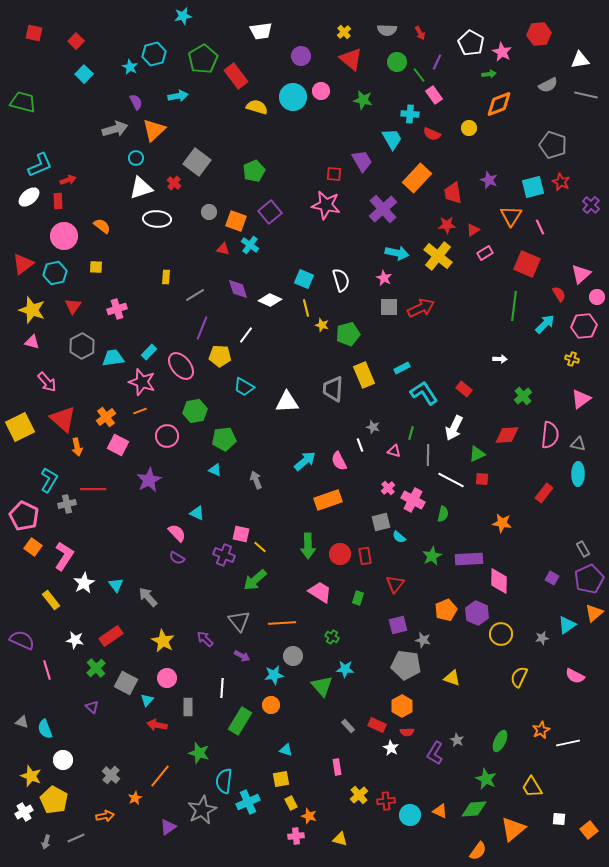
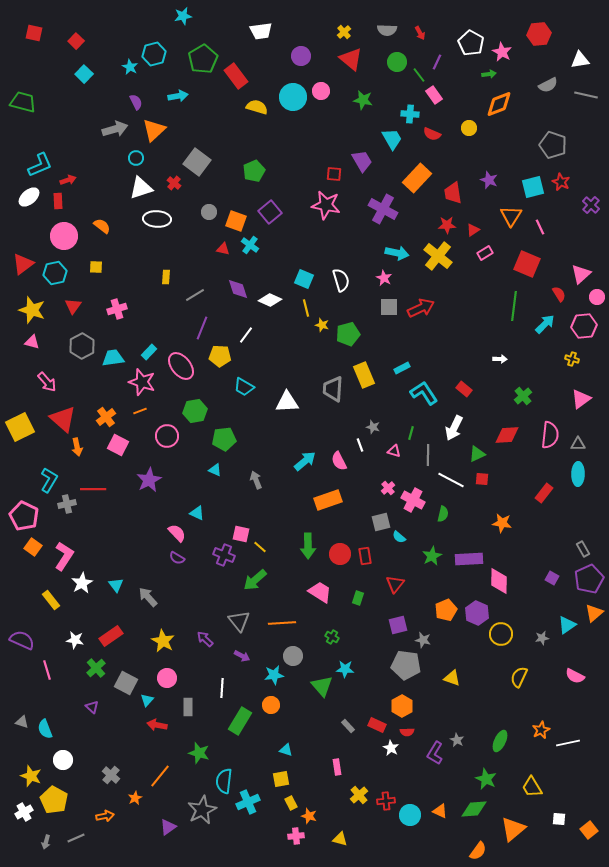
purple cross at (383, 209): rotated 20 degrees counterclockwise
gray triangle at (578, 444): rotated 14 degrees counterclockwise
white star at (84, 583): moved 2 px left
